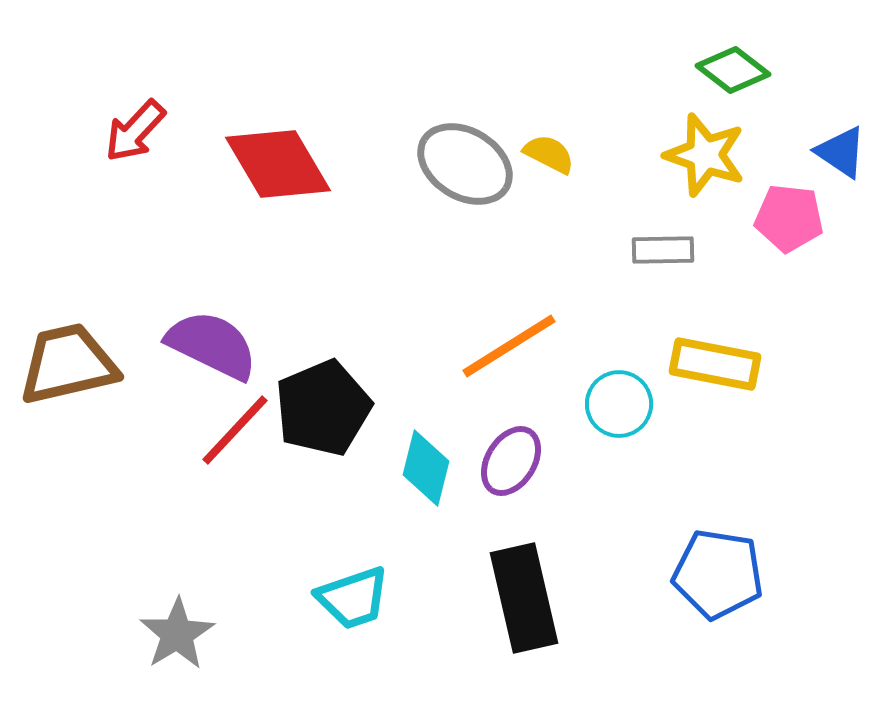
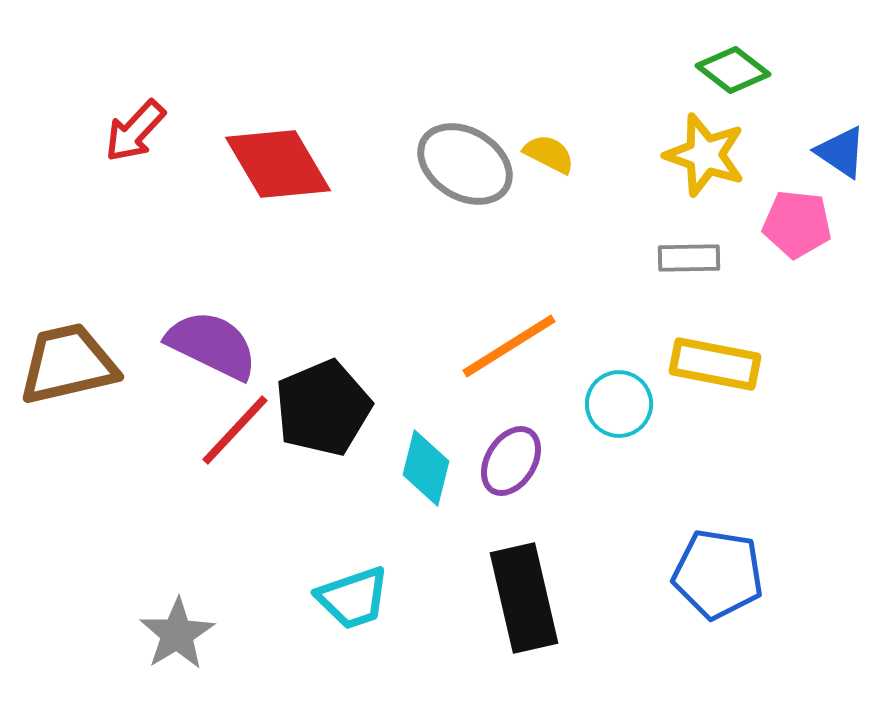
pink pentagon: moved 8 px right, 6 px down
gray rectangle: moved 26 px right, 8 px down
